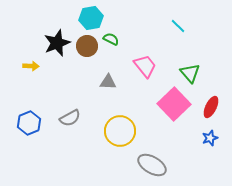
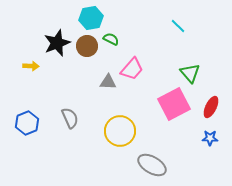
pink trapezoid: moved 13 px left, 3 px down; rotated 80 degrees clockwise
pink square: rotated 16 degrees clockwise
gray semicircle: rotated 85 degrees counterclockwise
blue hexagon: moved 2 px left
blue star: rotated 21 degrees clockwise
